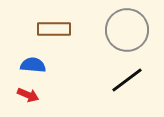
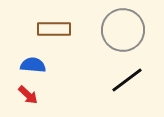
gray circle: moved 4 px left
red arrow: rotated 20 degrees clockwise
